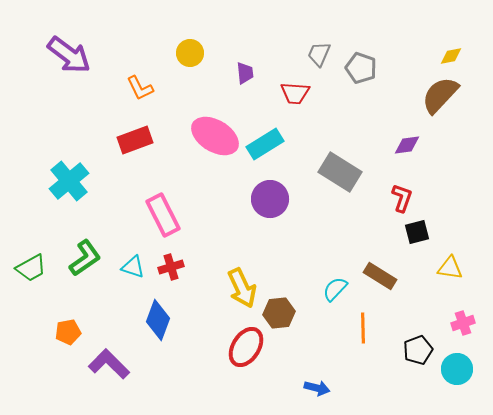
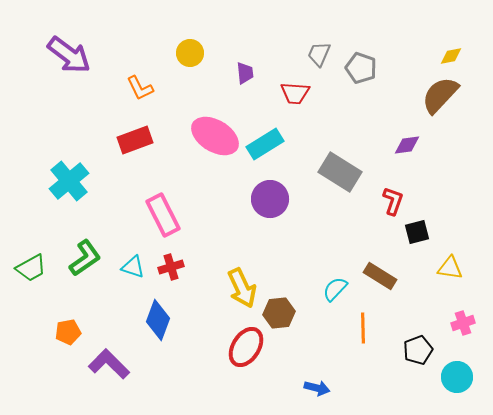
red L-shape: moved 9 px left, 3 px down
cyan circle: moved 8 px down
